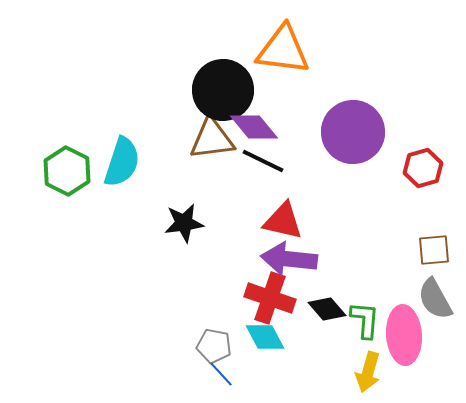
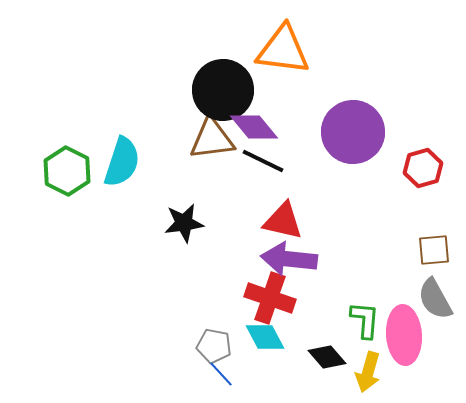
black diamond: moved 48 px down
